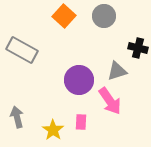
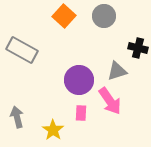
pink rectangle: moved 9 px up
